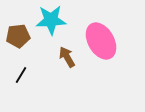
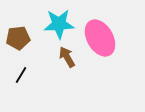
cyan star: moved 8 px right, 4 px down
brown pentagon: moved 2 px down
pink ellipse: moved 1 px left, 3 px up
